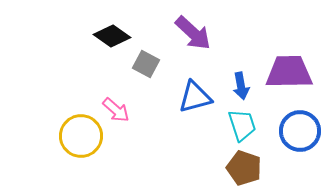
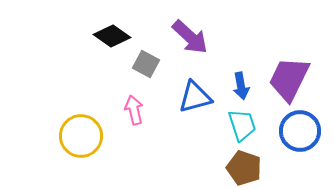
purple arrow: moved 3 px left, 4 px down
purple trapezoid: moved 7 px down; rotated 63 degrees counterclockwise
pink arrow: moved 18 px right; rotated 144 degrees counterclockwise
